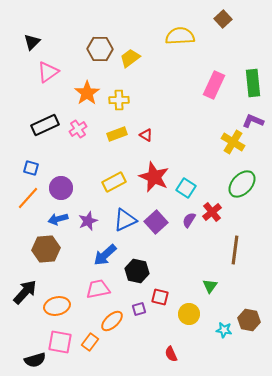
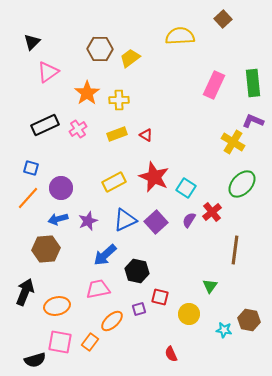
black arrow at (25, 292): rotated 20 degrees counterclockwise
